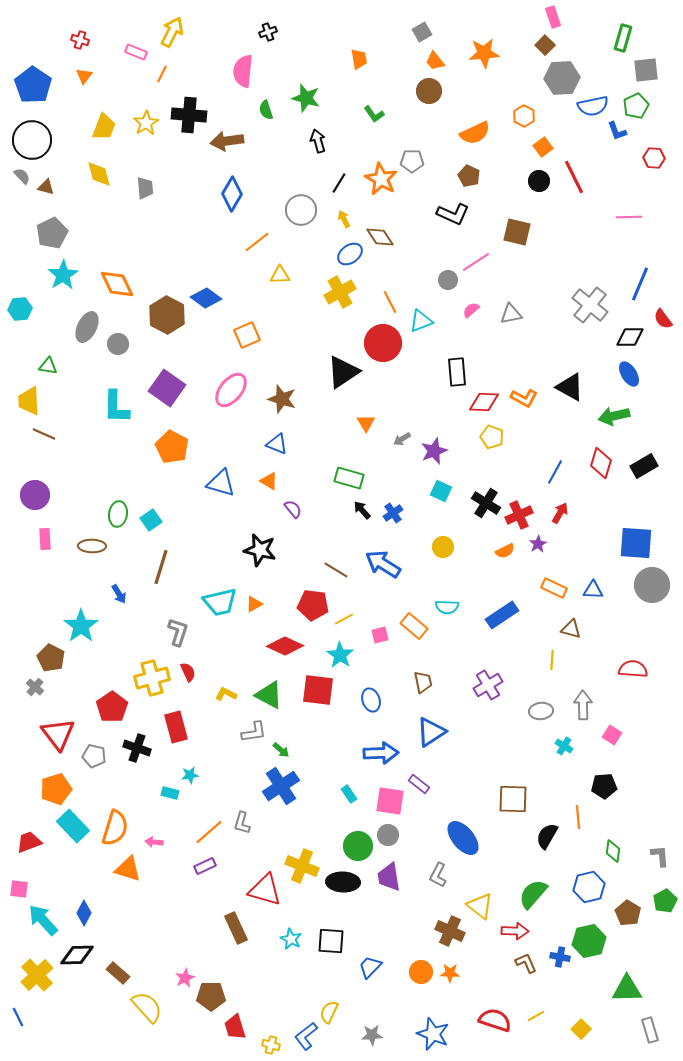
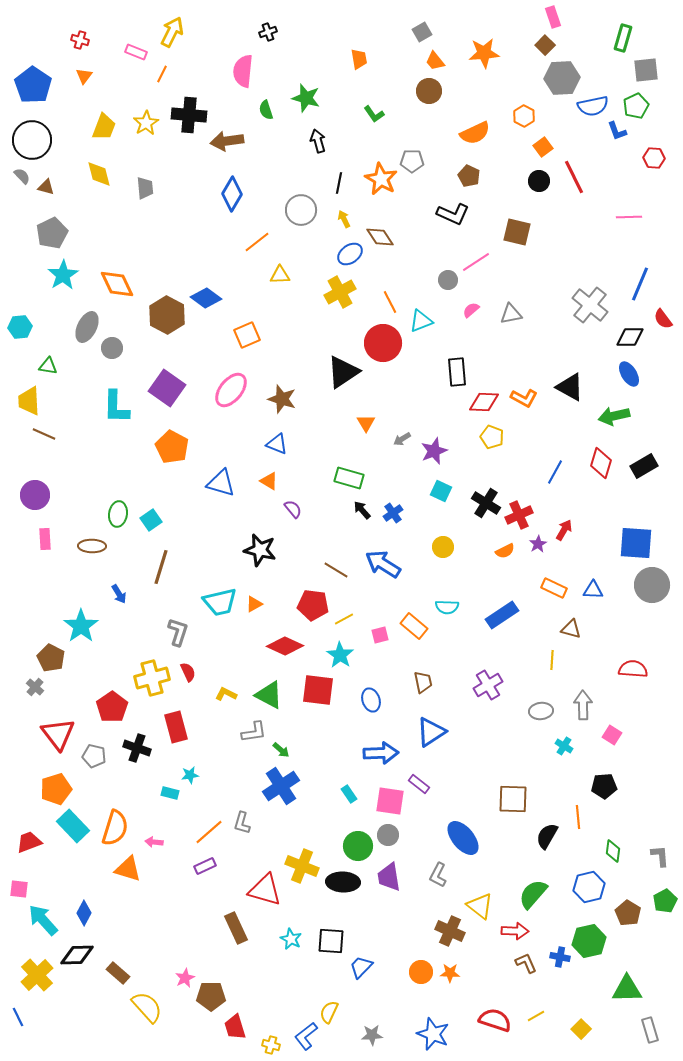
black line at (339, 183): rotated 20 degrees counterclockwise
cyan hexagon at (20, 309): moved 18 px down
gray circle at (118, 344): moved 6 px left, 4 px down
red arrow at (560, 513): moved 4 px right, 17 px down
blue trapezoid at (370, 967): moved 9 px left
